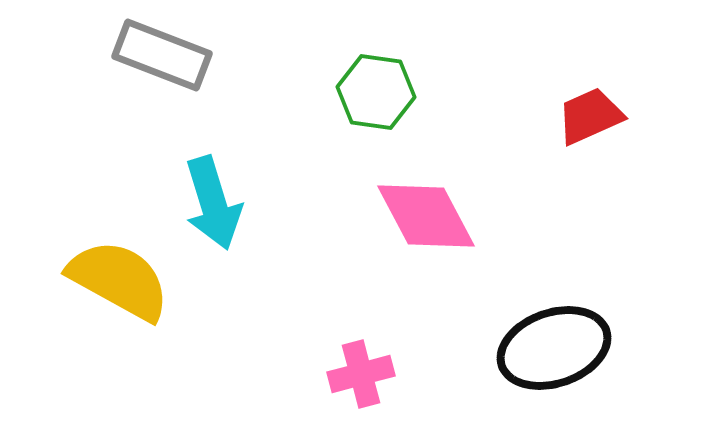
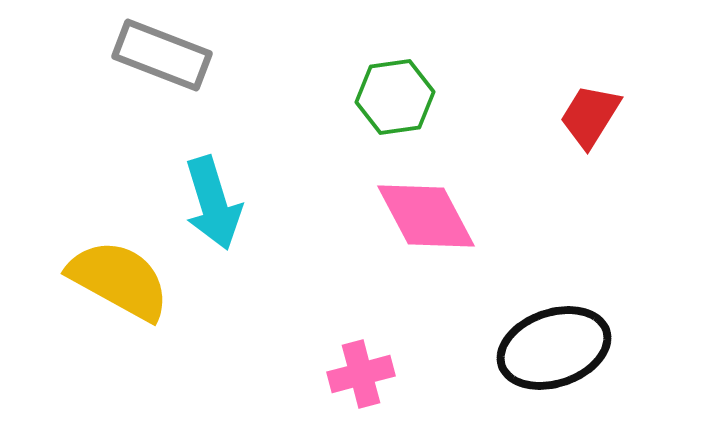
green hexagon: moved 19 px right, 5 px down; rotated 16 degrees counterclockwise
red trapezoid: rotated 34 degrees counterclockwise
